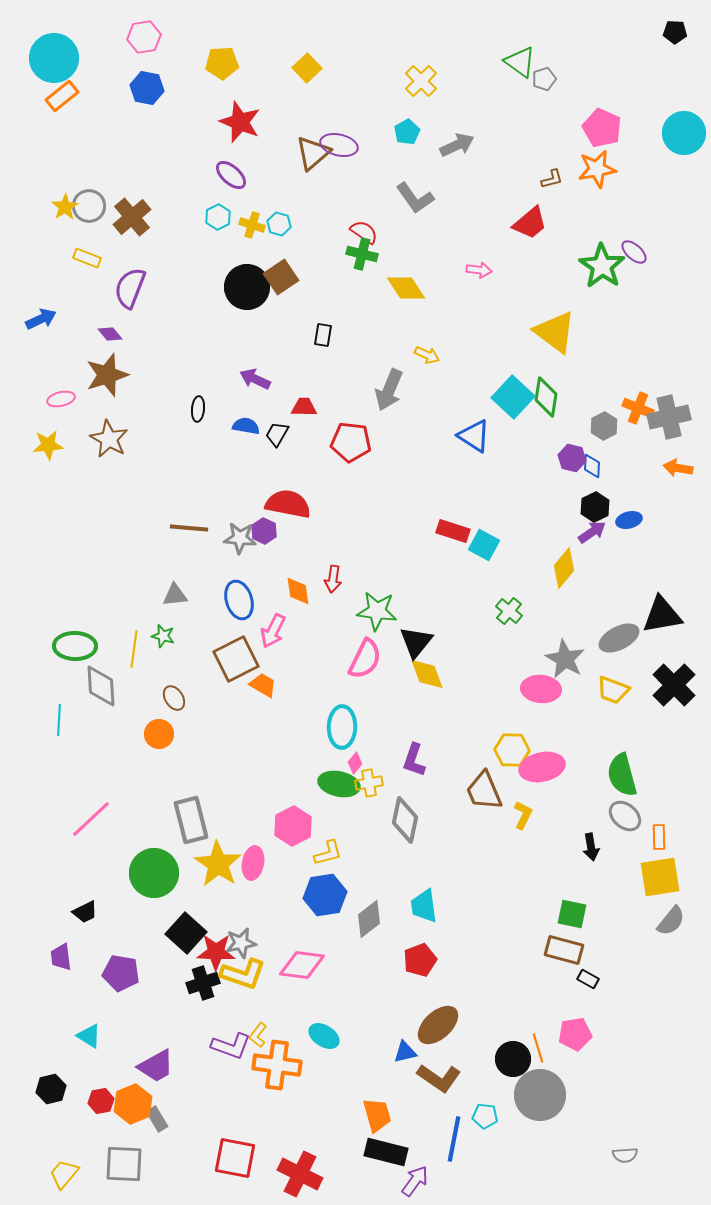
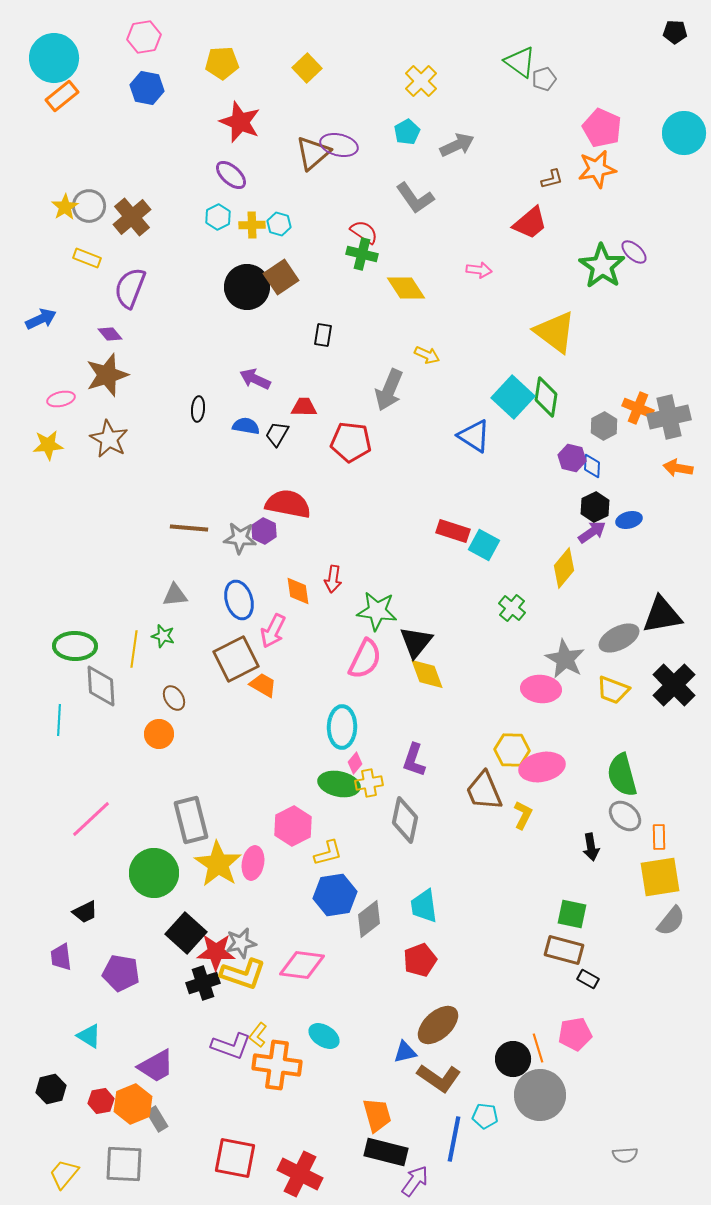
yellow cross at (252, 225): rotated 20 degrees counterclockwise
green cross at (509, 611): moved 3 px right, 3 px up
blue hexagon at (325, 895): moved 10 px right
